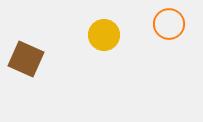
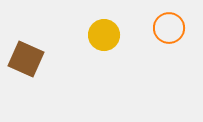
orange circle: moved 4 px down
